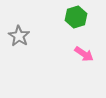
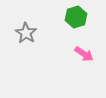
gray star: moved 7 px right, 3 px up
